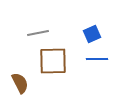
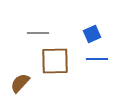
gray line: rotated 10 degrees clockwise
brown square: moved 2 px right
brown semicircle: rotated 110 degrees counterclockwise
